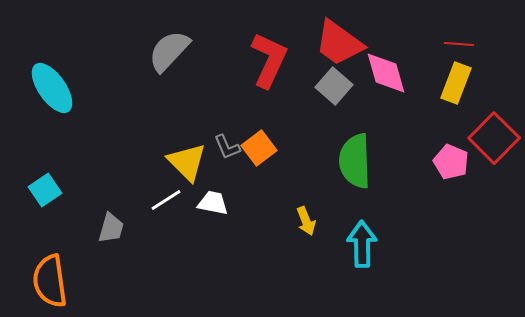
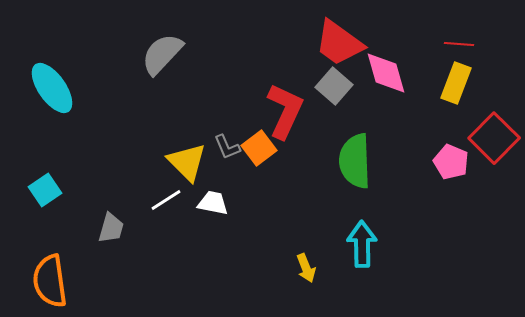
gray semicircle: moved 7 px left, 3 px down
red L-shape: moved 16 px right, 51 px down
yellow arrow: moved 47 px down
